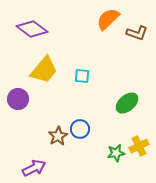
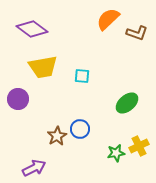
yellow trapezoid: moved 1 px left, 3 px up; rotated 40 degrees clockwise
brown star: moved 1 px left
